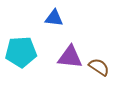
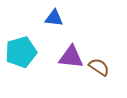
cyan pentagon: rotated 12 degrees counterclockwise
purple triangle: moved 1 px right
